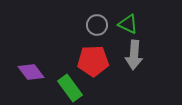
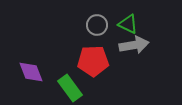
gray arrow: moved 10 px up; rotated 104 degrees counterclockwise
purple diamond: rotated 16 degrees clockwise
